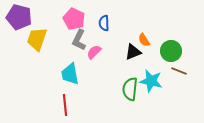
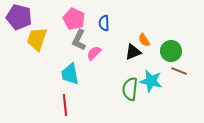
pink semicircle: moved 1 px down
